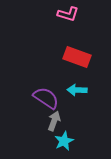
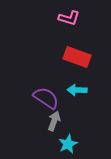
pink L-shape: moved 1 px right, 4 px down
cyan star: moved 4 px right, 3 px down
